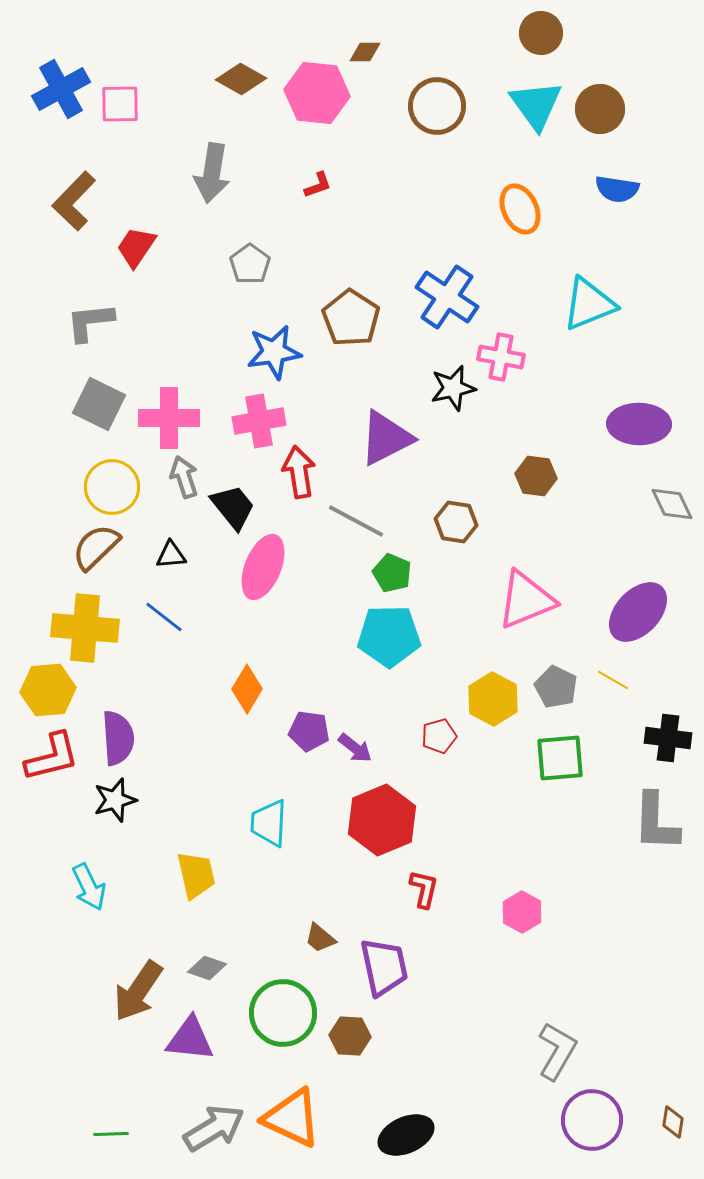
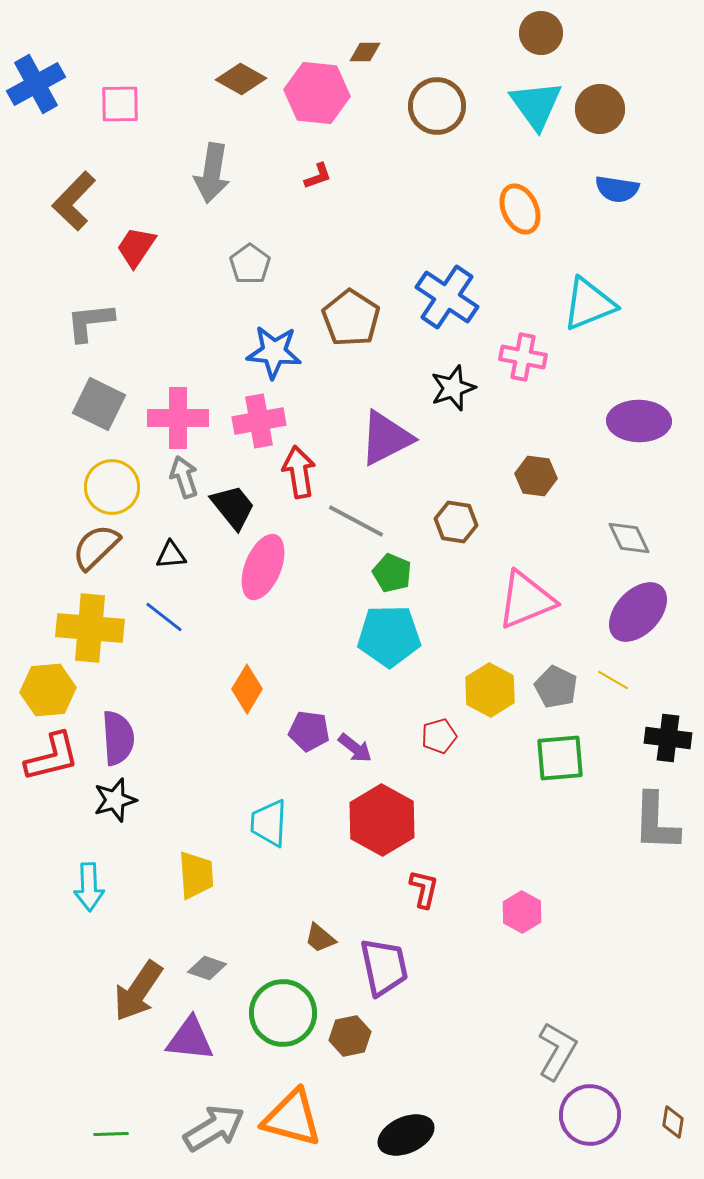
blue cross at (61, 89): moved 25 px left, 5 px up
red L-shape at (318, 185): moved 9 px up
blue star at (274, 352): rotated 14 degrees clockwise
pink cross at (501, 357): moved 22 px right
black star at (453, 388): rotated 6 degrees counterclockwise
pink cross at (169, 418): moved 9 px right
purple ellipse at (639, 424): moved 3 px up
gray diamond at (672, 504): moved 43 px left, 34 px down
yellow cross at (85, 628): moved 5 px right
yellow hexagon at (493, 699): moved 3 px left, 9 px up
red hexagon at (382, 820): rotated 8 degrees counterclockwise
yellow trapezoid at (196, 875): rotated 9 degrees clockwise
cyan arrow at (89, 887): rotated 24 degrees clockwise
brown hexagon at (350, 1036): rotated 15 degrees counterclockwise
orange triangle at (292, 1118): rotated 10 degrees counterclockwise
purple circle at (592, 1120): moved 2 px left, 5 px up
